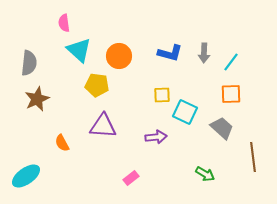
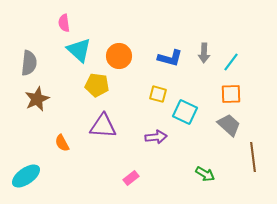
blue L-shape: moved 5 px down
yellow square: moved 4 px left, 1 px up; rotated 18 degrees clockwise
gray trapezoid: moved 7 px right, 3 px up
